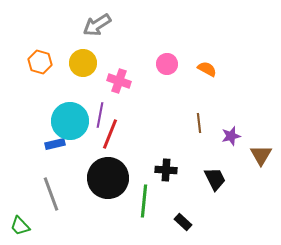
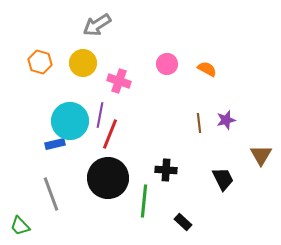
purple star: moved 5 px left, 16 px up
black trapezoid: moved 8 px right
